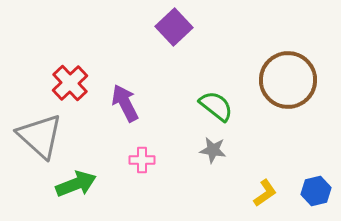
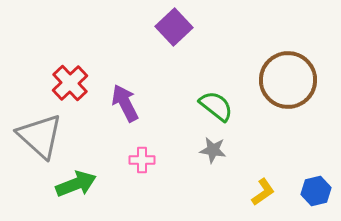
yellow L-shape: moved 2 px left, 1 px up
